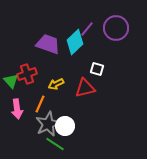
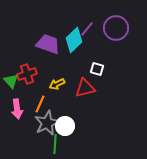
cyan diamond: moved 1 px left, 2 px up
yellow arrow: moved 1 px right
gray star: moved 1 px left, 1 px up
green line: rotated 60 degrees clockwise
